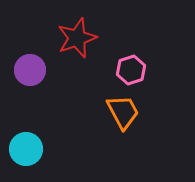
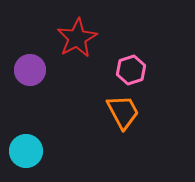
red star: rotated 9 degrees counterclockwise
cyan circle: moved 2 px down
